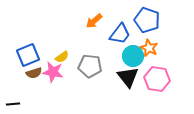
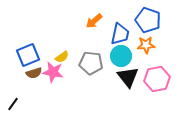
blue pentagon: moved 1 px right
blue trapezoid: rotated 25 degrees counterclockwise
orange star: moved 3 px left, 3 px up; rotated 30 degrees counterclockwise
cyan circle: moved 12 px left
gray pentagon: moved 1 px right, 3 px up
pink hexagon: rotated 20 degrees counterclockwise
black line: rotated 48 degrees counterclockwise
